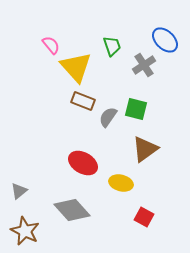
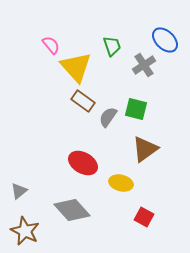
brown rectangle: rotated 15 degrees clockwise
